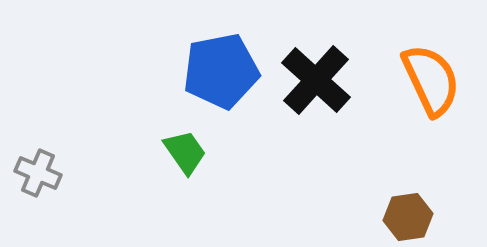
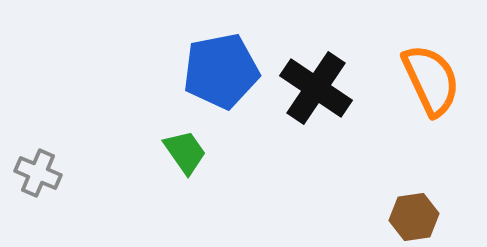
black cross: moved 8 px down; rotated 8 degrees counterclockwise
brown hexagon: moved 6 px right
